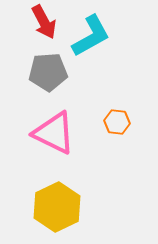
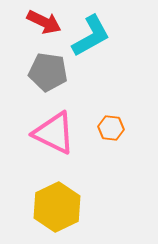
red arrow: rotated 36 degrees counterclockwise
gray pentagon: rotated 12 degrees clockwise
orange hexagon: moved 6 px left, 6 px down
